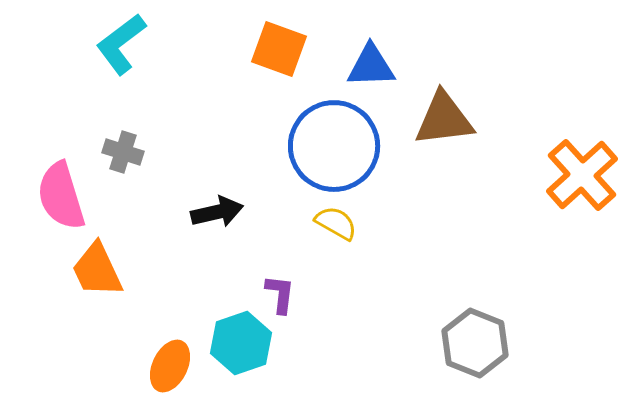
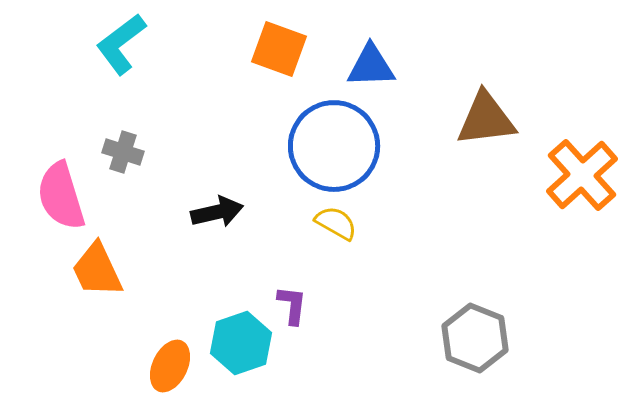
brown triangle: moved 42 px right
purple L-shape: moved 12 px right, 11 px down
gray hexagon: moved 5 px up
